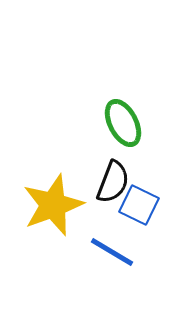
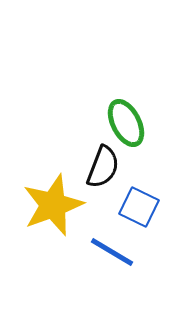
green ellipse: moved 3 px right
black semicircle: moved 10 px left, 15 px up
blue square: moved 2 px down
